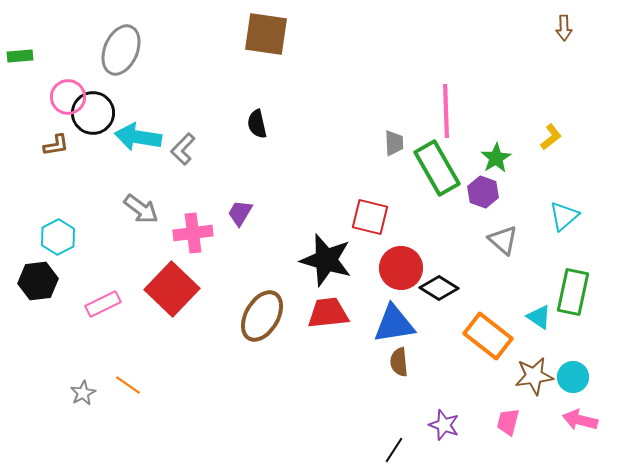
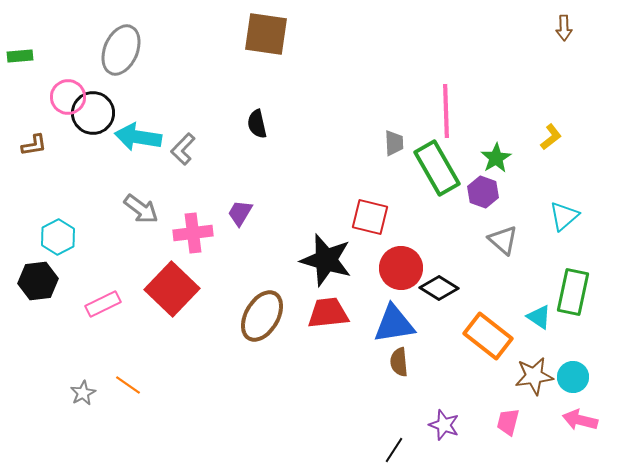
brown L-shape at (56, 145): moved 22 px left
